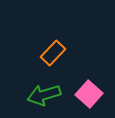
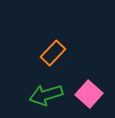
green arrow: moved 2 px right
